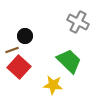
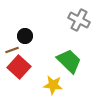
gray cross: moved 1 px right, 2 px up
